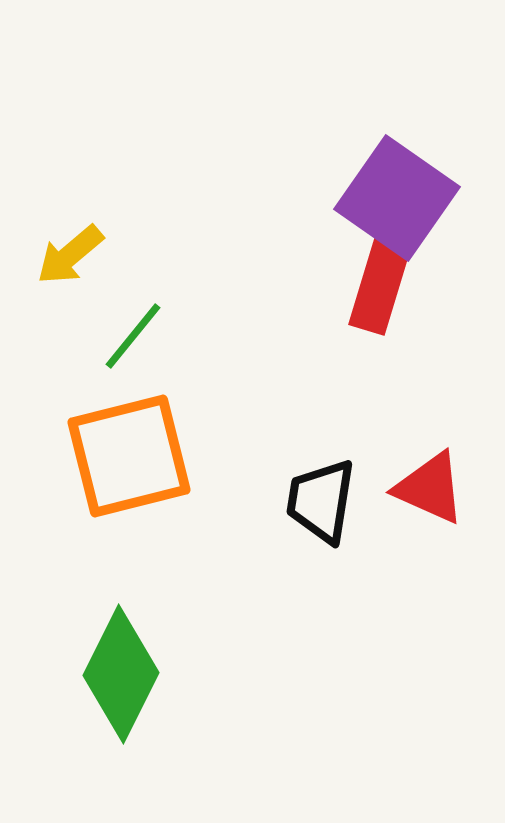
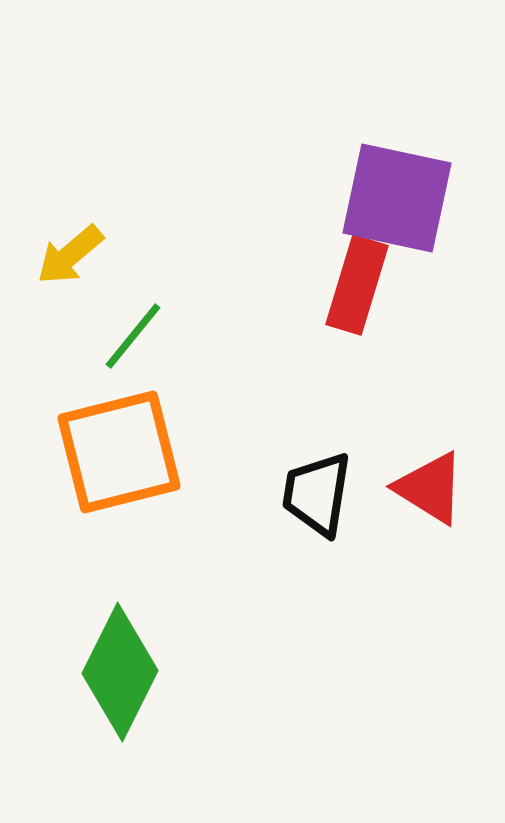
purple square: rotated 23 degrees counterclockwise
red rectangle: moved 23 px left
orange square: moved 10 px left, 4 px up
red triangle: rotated 8 degrees clockwise
black trapezoid: moved 4 px left, 7 px up
green diamond: moved 1 px left, 2 px up
